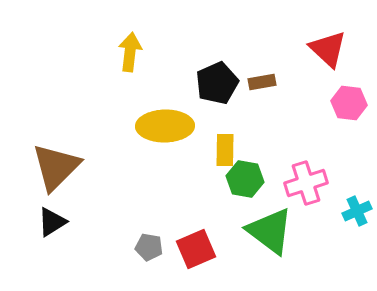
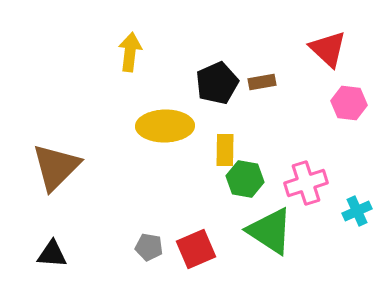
black triangle: moved 32 px down; rotated 36 degrees clockwise
green triangle: rotated 4 degrees counterclockwise
